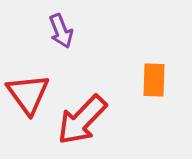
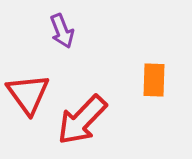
purple arrow: moved 1 px right
